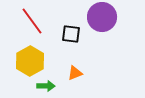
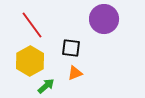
purple circle: moved 2 px right, 2 px down
red line: moved 4 px down
black square: moved 14 px down
green arrow: rotated 42 degrees counterclockwise
